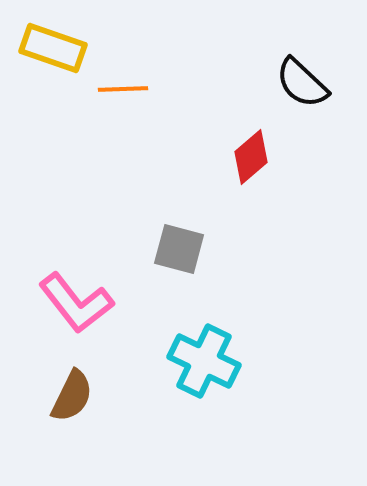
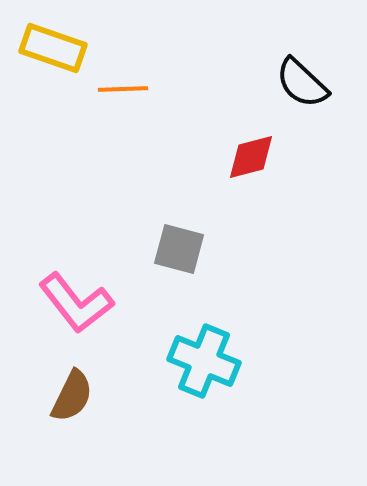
red diamond: rotated 26 degrees clockwise
cyan cross: rotated 4 degrees counterclockwise
